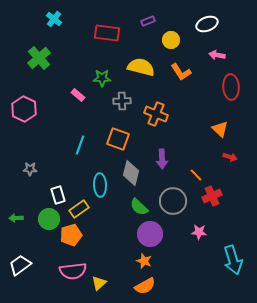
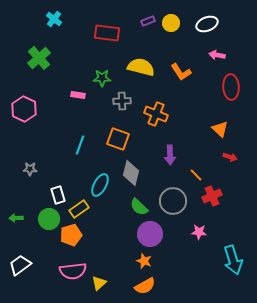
yellow circle: moved 17 px up
pink rectangle: rotated 32 degrees counterclockwise
purple arrow: moved 8 px right, 4 px up
cyan ellipse: rotated 30 degrees clockwise
